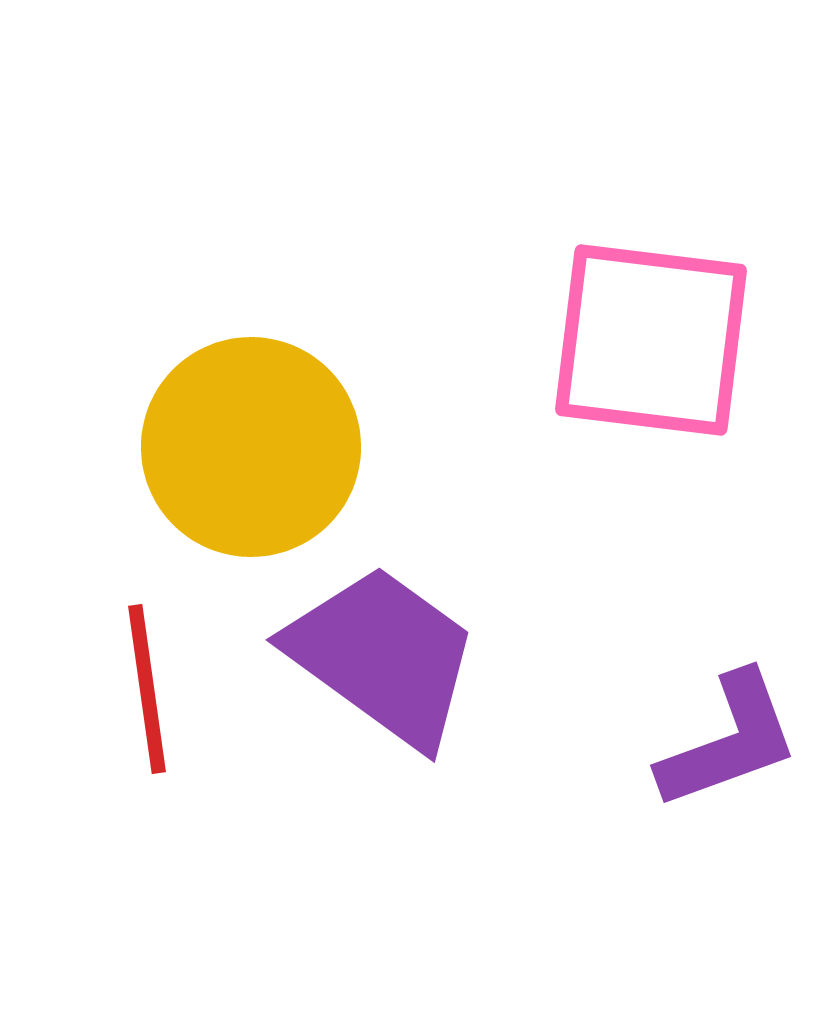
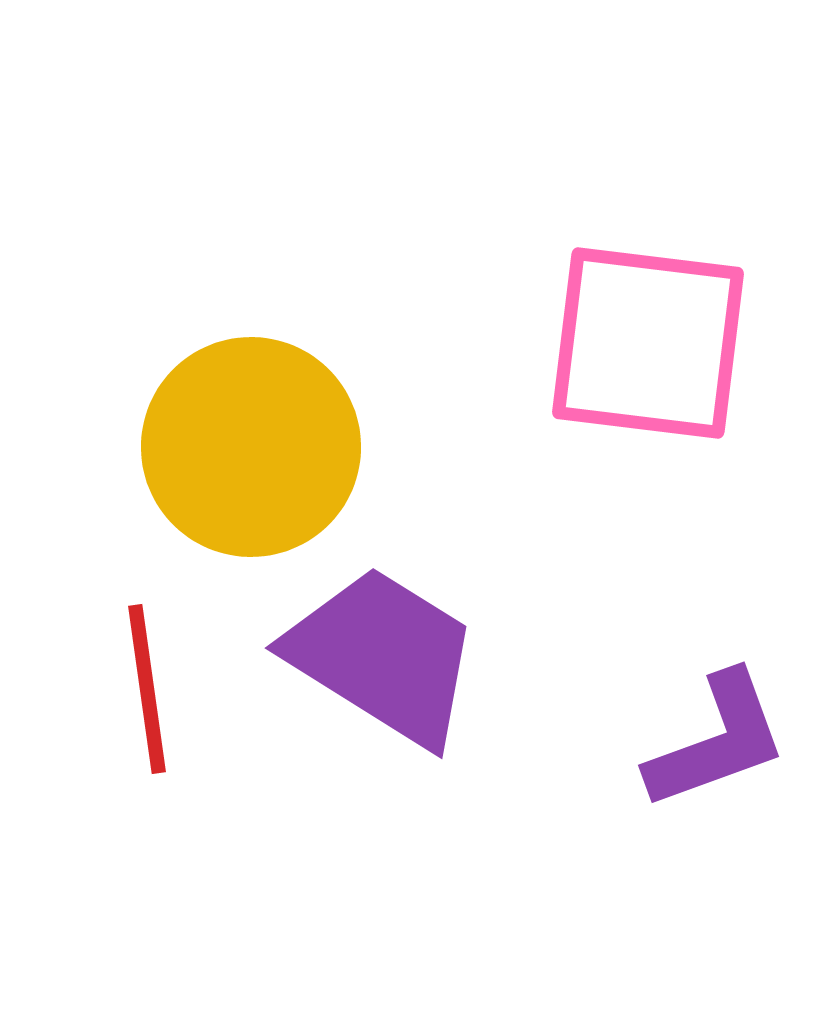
pink square: moved 3 px left, 3 px down
purple trapezoid: rotated 4 degrees counterclockwise
purple L-shape: moved 12 px left
